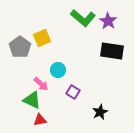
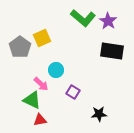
cyan circle: moved 2 px left
black star: moved 1 px left, 2 px down; rotated 21 degrees clockwise
